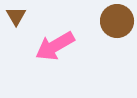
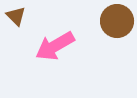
brown triangle: rotated 15 degrees counterclockwise
